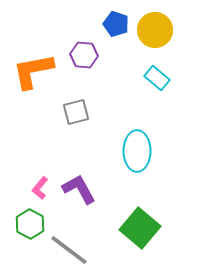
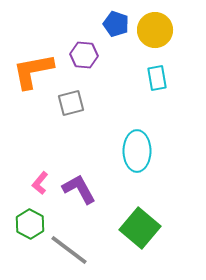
cyan rectangle: rotated 40 degrees clockwise
gray square: moved 5 px left, 9 px up
pink L-shape: moved 5 px up
